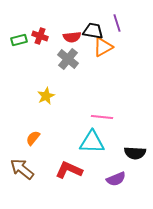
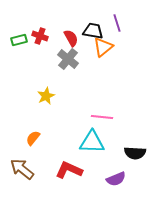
red semicircle: moved 1 px left, 1 px down; rotated 114 degrees counterclockwise
orange triangle: rotated 10 degrees counterclockwise
